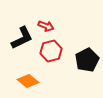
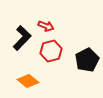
black L-shape: rotated 20 degrees counterclockwise
